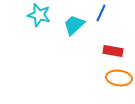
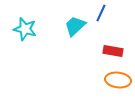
cyan star: moved 14 px left, 14 px down
cyan trapezoid: moved 1 px right, 1 px down
orange ellipse: moved 1 px left, 2 px down
